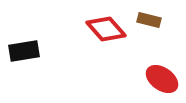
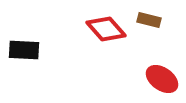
black rectangle: moved 1 px up; rotated 12 degrees clockwise
